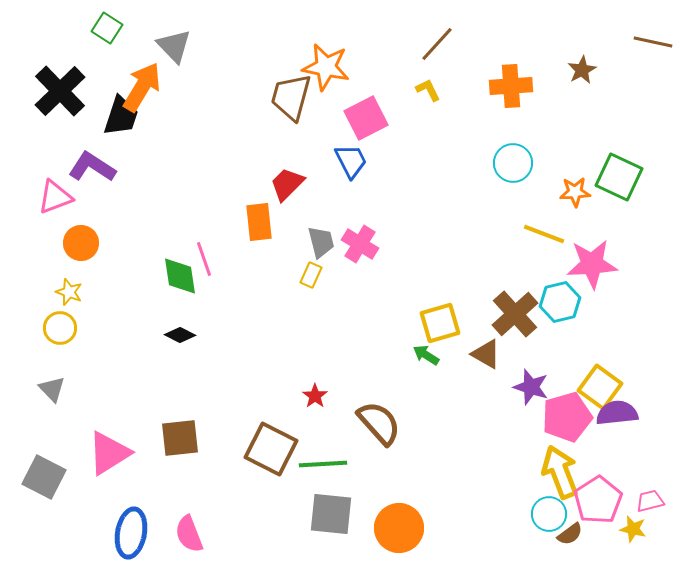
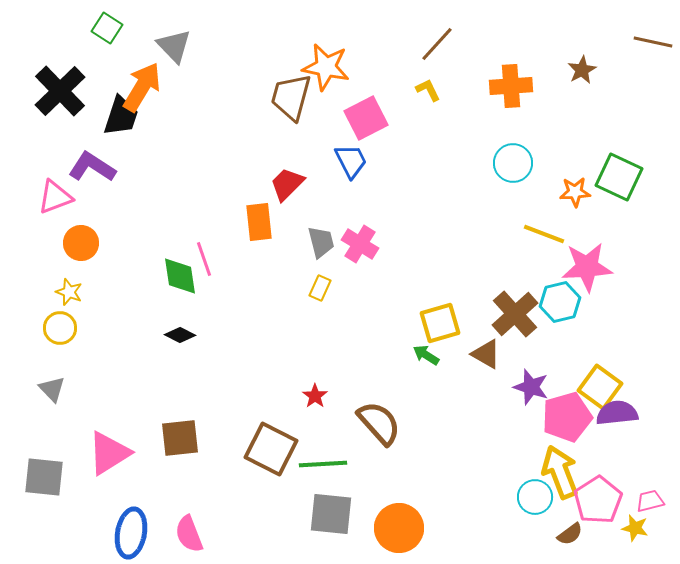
pink star at (592, 264): moved 5 px left, 3 px down
yellow rectangle at (311, 275): moved 9 px right, 13 px down
gray square at (44, 477): rotated 21 degrees counterclockwise
cyan circle at (549, 514): moved 14 px left, 17 px up
yellow star at (633, 529): moved 2 px right, 1 px up
